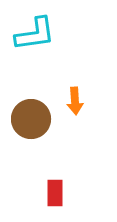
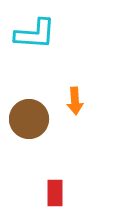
cyan L-shape: rotated 12 degrees clockwise
brown circle: moved 2 px left
